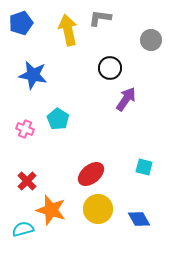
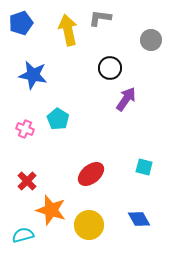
yellow circle: moved 9 px left, 16 px down
cyan semicircle: moved 6 px down
